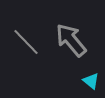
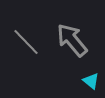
gray arrow: moved 1 px right
